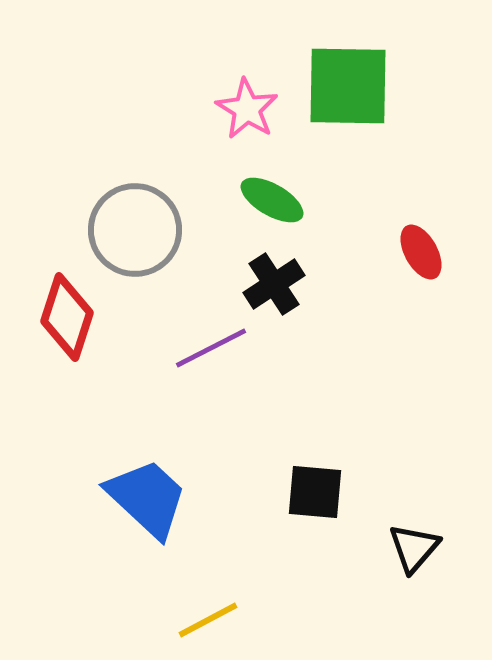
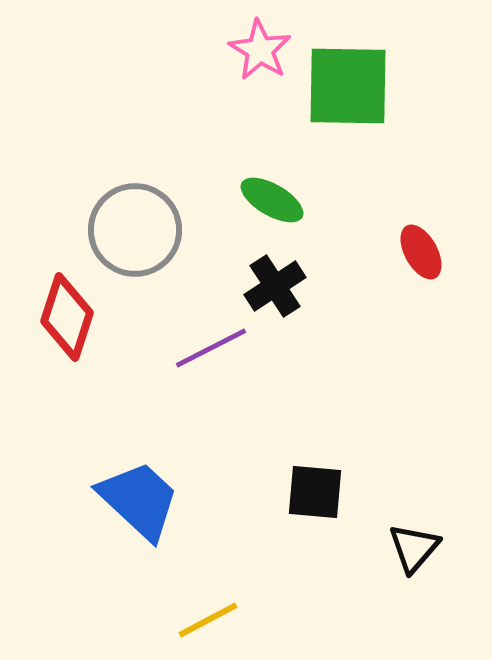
pink star: moved 13 px right, 59 px up
black cross: moved 1 px right, 2 px down
blue trapezoid: moved 8 px left, 2 px down
